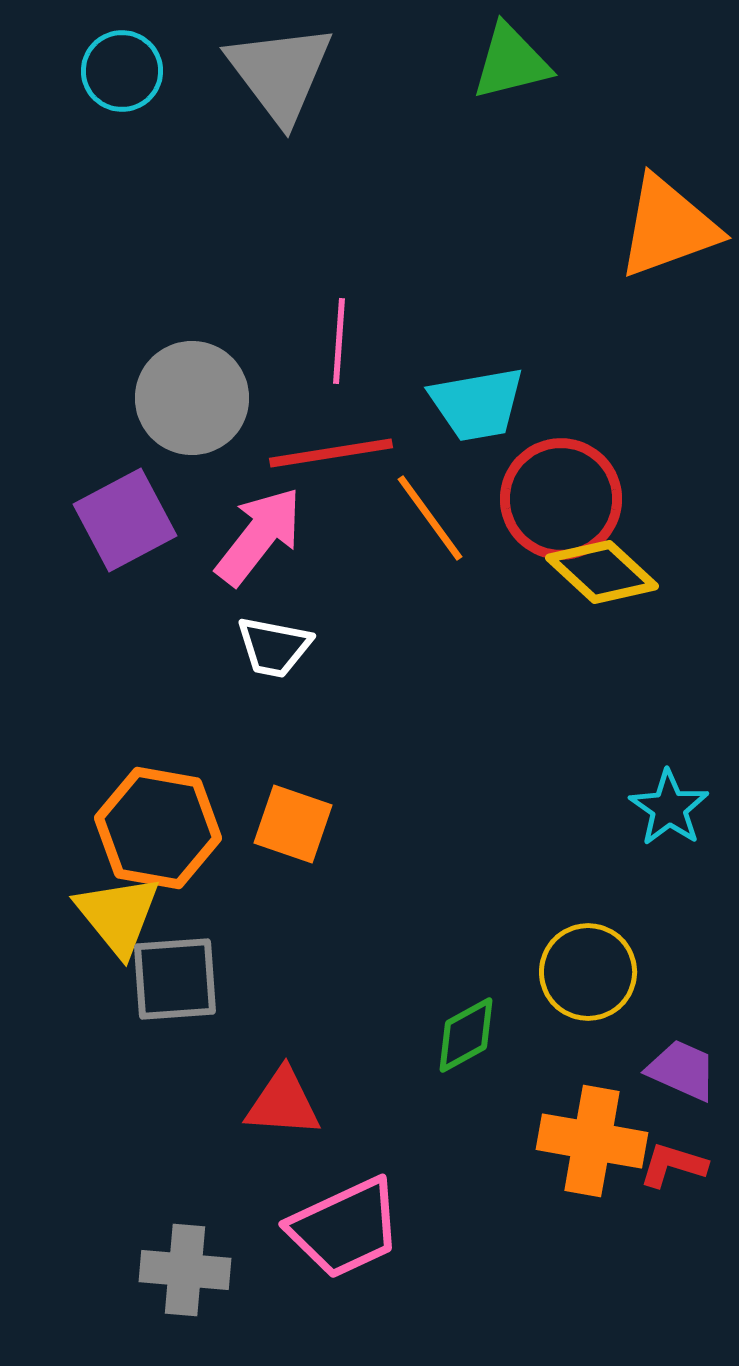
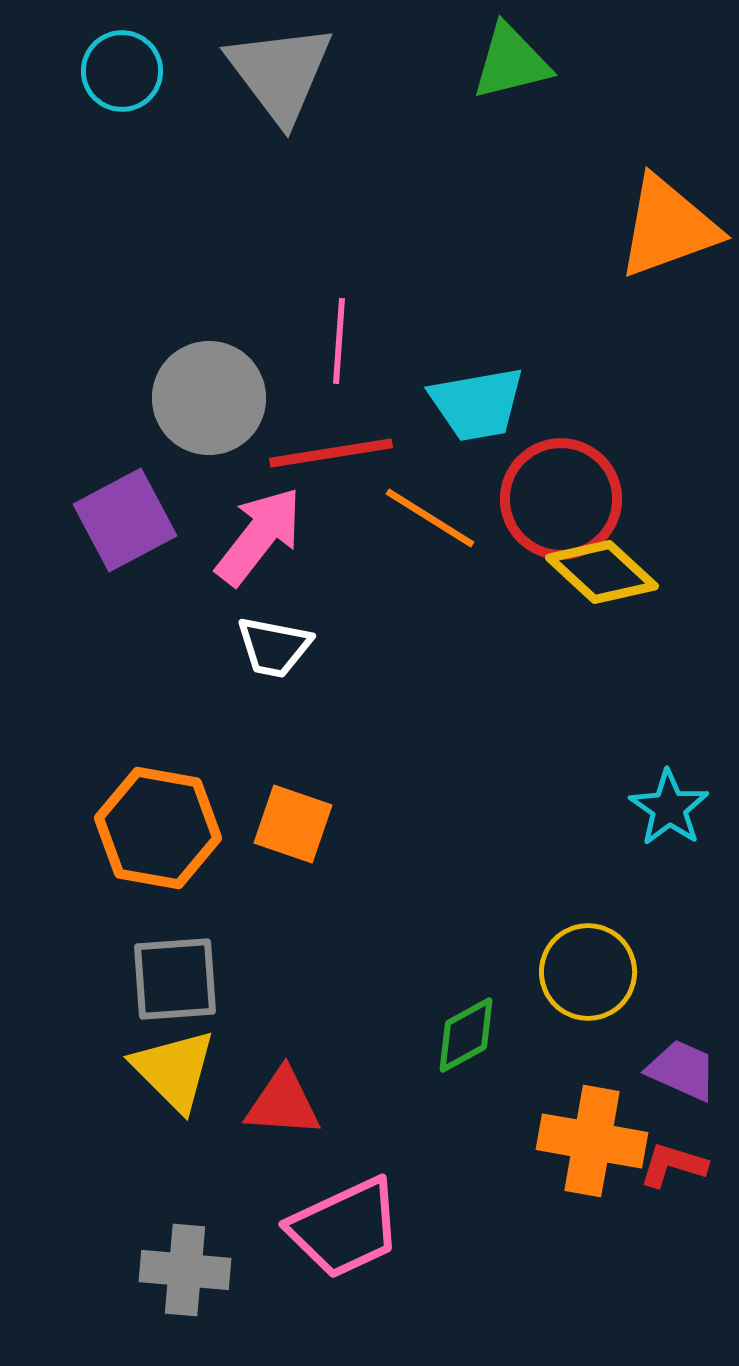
gray circle: moved 17 px right
orange line: rotated 22 degrees counterclockwise
yellow triangle: moved 56 px right, 155 px down; rotated 6 degrees counterclockwise
